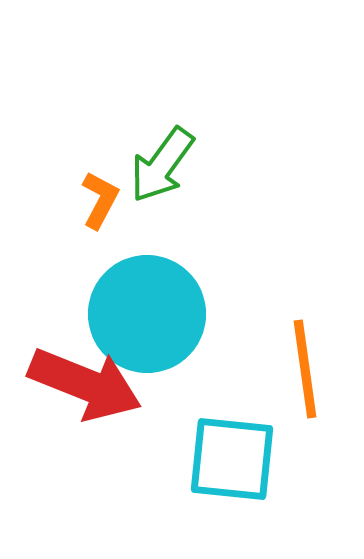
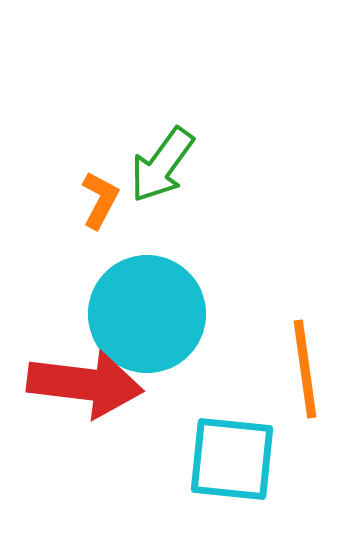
red arrow: rotated 15 degrees counterclockwise
